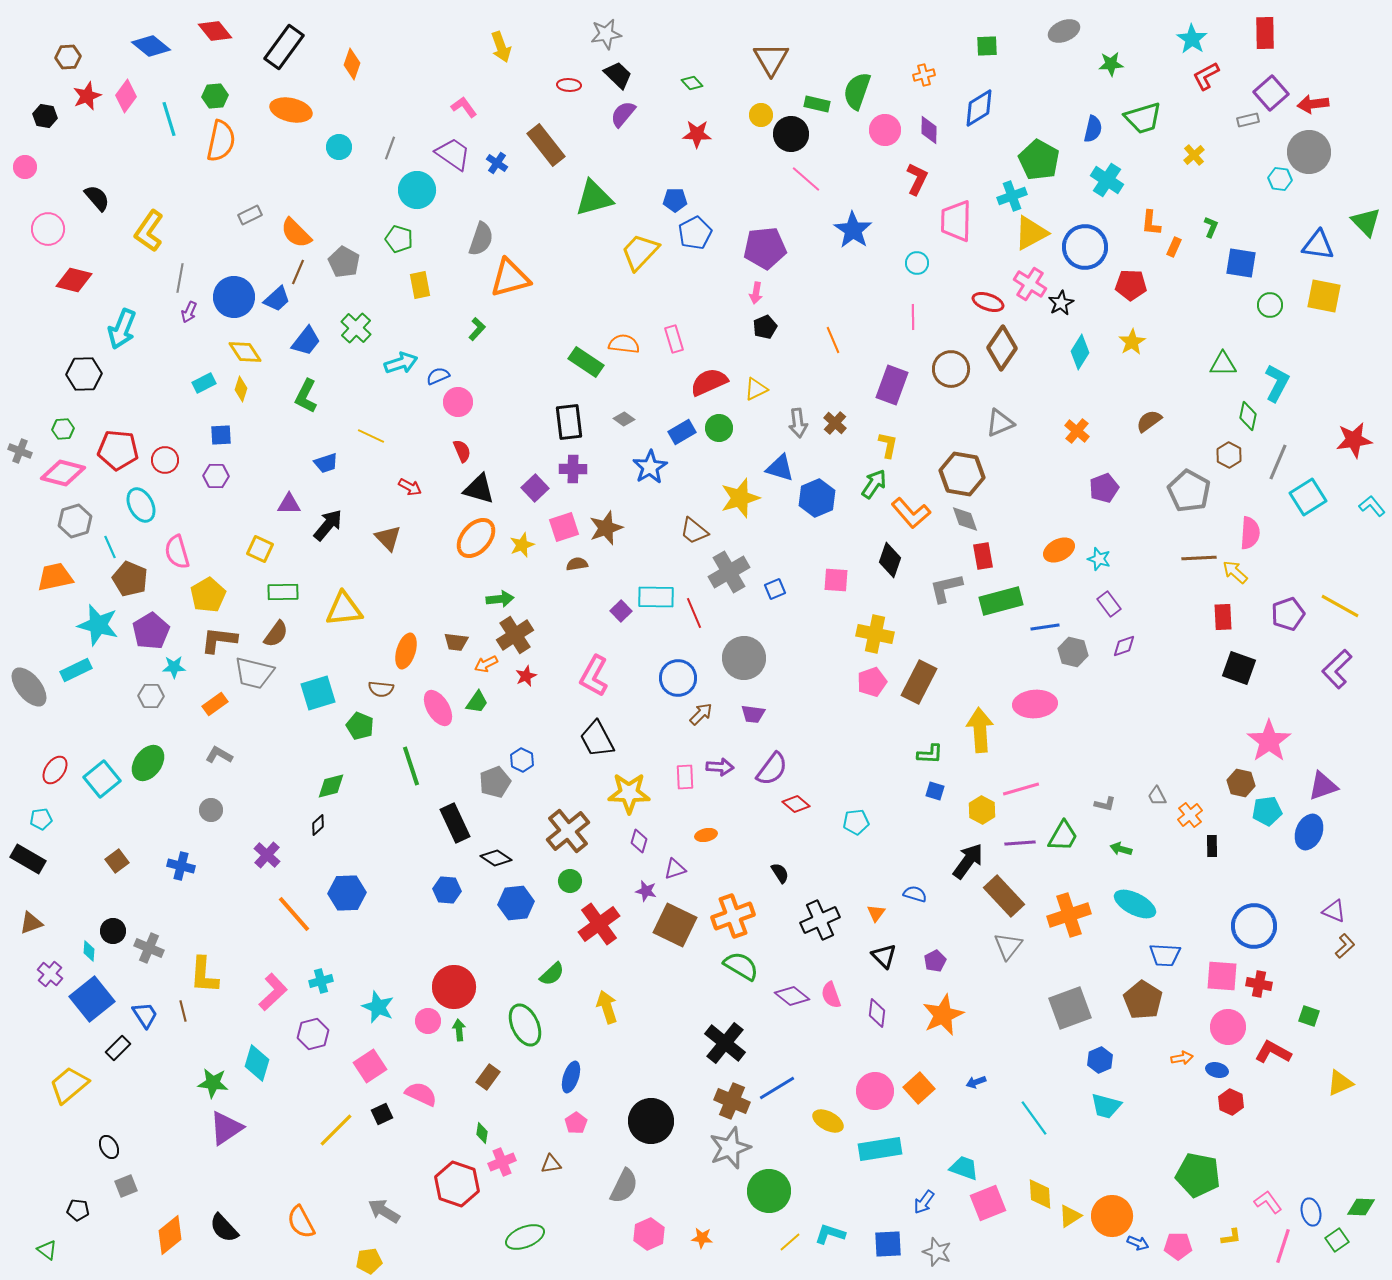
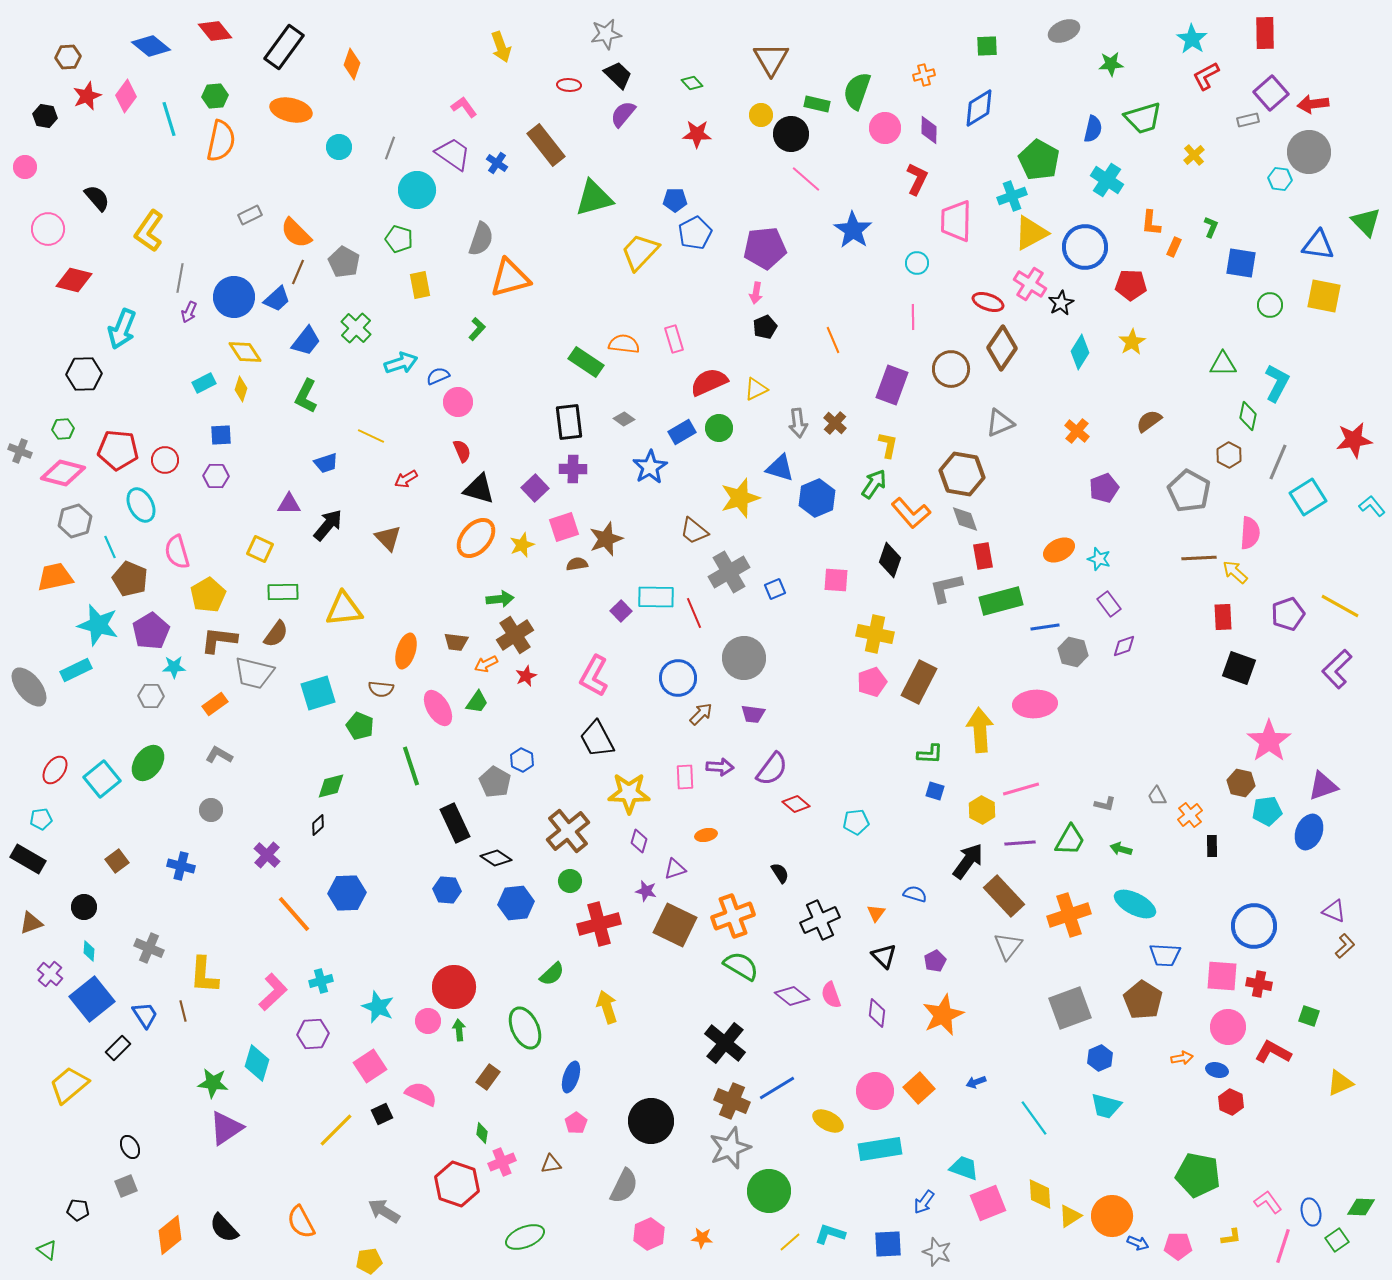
pink circle at (885, 130): moved 2 px up
red arrow at (410, 487): moved 4 px left, 8 px up; rotated 120 degrees clockwise
brown star at (606, 528): moved 11 px down
gray pentagon at (495, 782): rotated 20 degrees counterclockwise
green trapezoid at (1063, 836): moved 7 px right, 4 px down
red cross at (599, 924): rotated 21 degrees clockwise
black circle at (113, 931): moved 29 px left, 24 px up
green ellipse at (525, 1025): moved 3 px down
purple hexagon at (313, 1034): rotated 12 degrees clockwise
blue hexagon at (1100, 1060): moved 2 px up
black ellipse at (109, 1147): moved 21 px right
